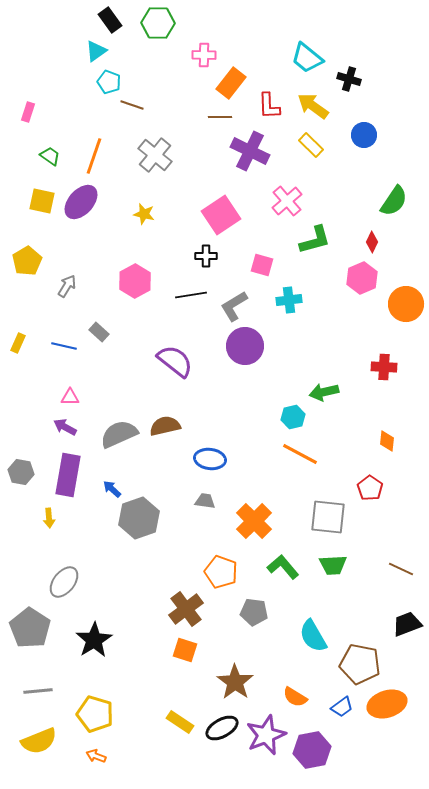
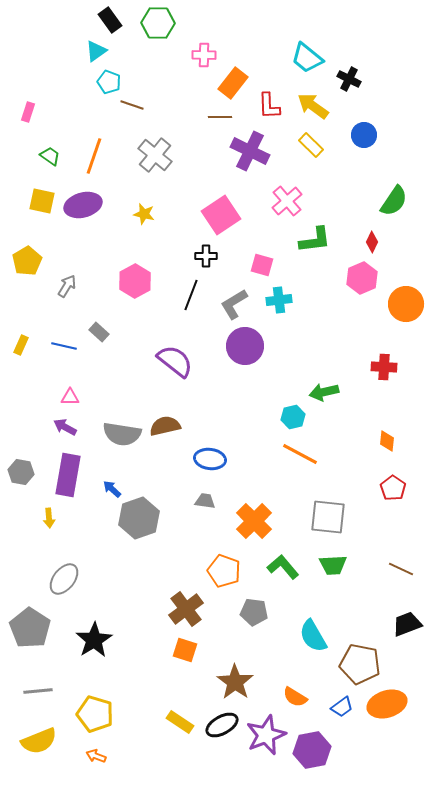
black cross at (349, 79): rotated 10 degrees clockwise
orange rectangle at (231, 83): moved 2 px right
purple ellipse at (81, 202): moved 2 px right, 3 px down; rotated 33 degrees clockwise
green L-shape at (315, 240): rotated 8 degrees clockwise
black line at (191, 295): rotated 60 degrees counterclockwise
cyan cross at (289, 300): moved 10 px left
gray L-shape at (234, 306): moved 2 px up
yellow rectangle at (18, 343): moved 3 px right, 2 px down
gray semicircle at (119, 434): moved 3 px right; rotated 147 degrees counterclockwise
red pentagon at (370, 488): moved 23 px right
orange pentagon at (221, 572): moved 3 px right, 1 px up
gray ellipse at (64, 582): moved 3 px up
black ellipse at (222, 728): moved 3 px up
